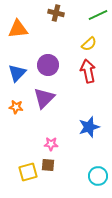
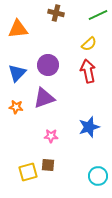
purple triangle: rotated 25 degrees clockwise
pink star: moved 8 px up
